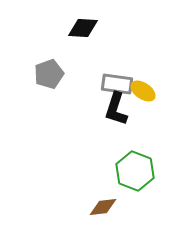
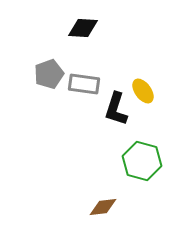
gray rectangle: moved 33 px left
yellow ellipse: rotated 20 degrees clockwise
green hexagon: moved 7 px right, 10 px up; rotated 6 degrees counterclockwise
